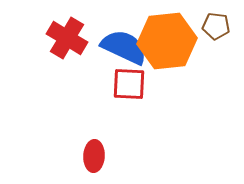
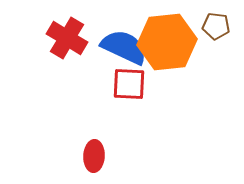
orange hexagon: moved 1 px down
